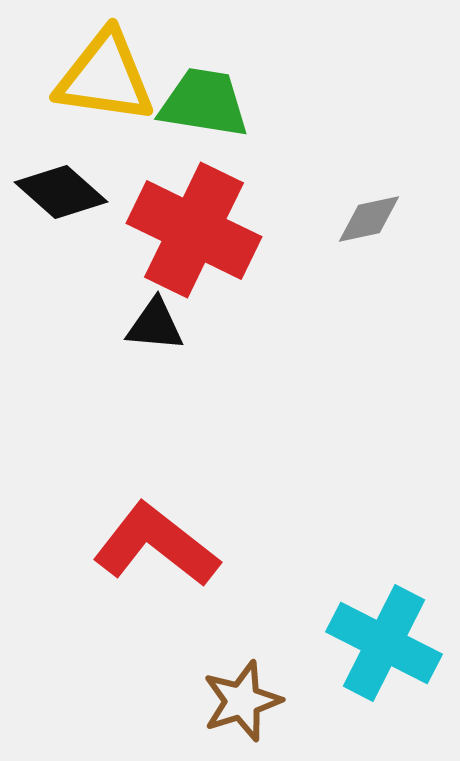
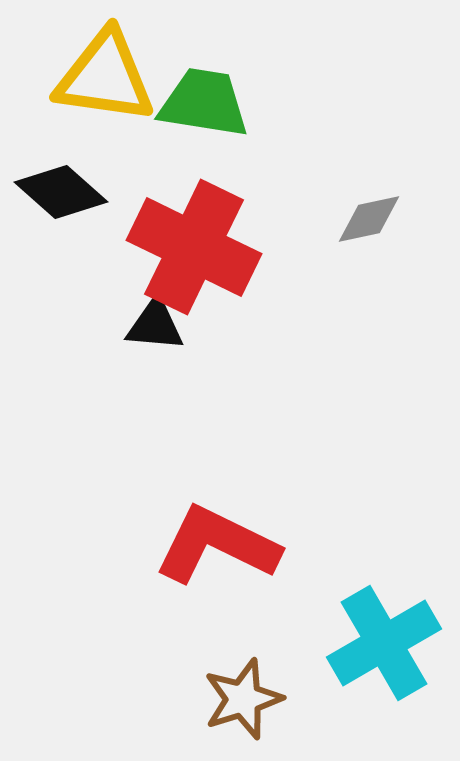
red cross: moved 17 px down
red L-shape: moved 61 px right; rotated 12 degrees counterclockwise
cyan cross: rotated 33 degrees clockwise
brown star: moved 1 px right, 2 px up
